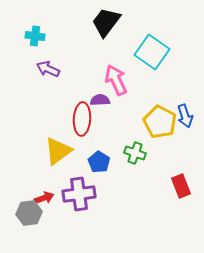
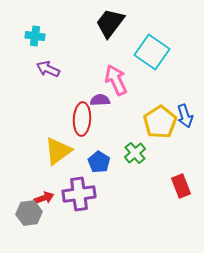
black trapezoid: moved 4 px right, 1 px down
yellow pentagon: rotated 12 degrees clockwise
green cross: rotated 30 degrees clockwise
